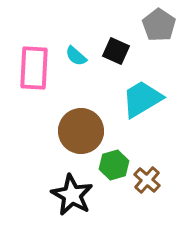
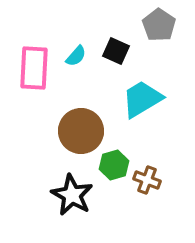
cyan semicircle: rotated 90 degrees counterclockwise
brown cross: rotated 20 degrees counterclockwise
